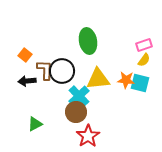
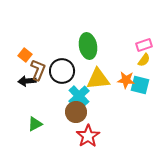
green ellipse: moved 5 px down
brown L-shape: moved 7 px left; rotated 20 degrees clockwise
cyan square: moved 2 px down
